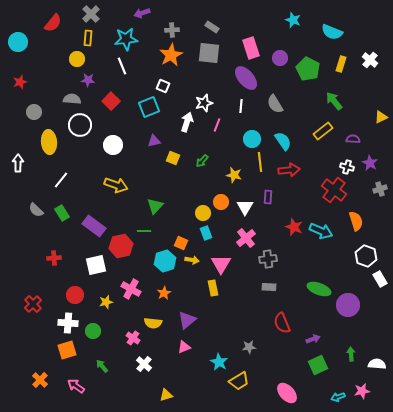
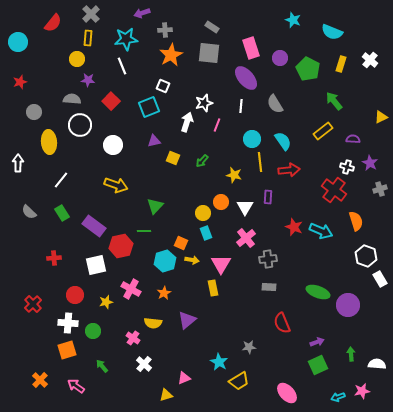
gray cross at (172, 30): moved 7 px left
gray semicircle at (36, 210): moved 7 px left, 2 px down
green ellipse at (319, 289): moved 1 px left, 3 px down
purple arrow at (313, 339): moved 4 px right, 3 px down
pink triangle at (184, 347): moved 31 px down
